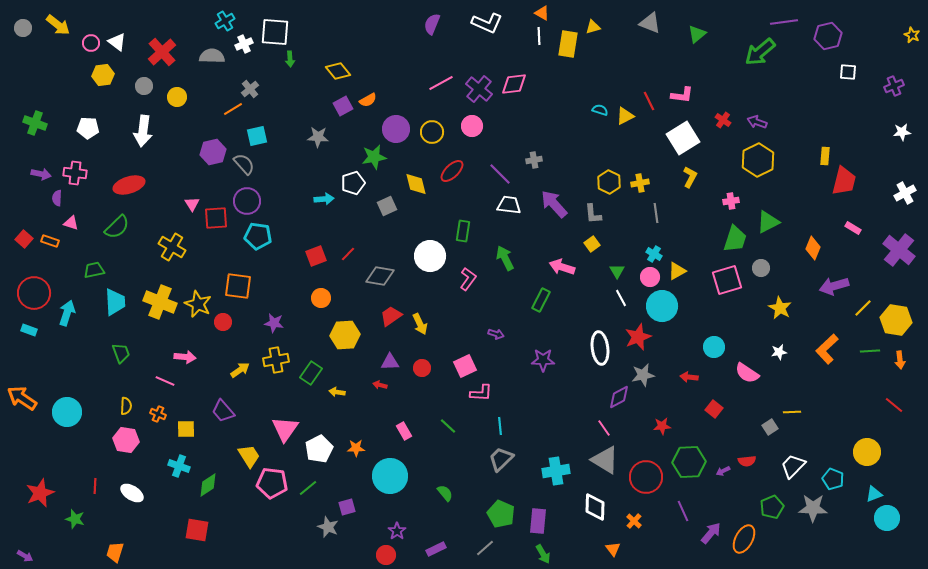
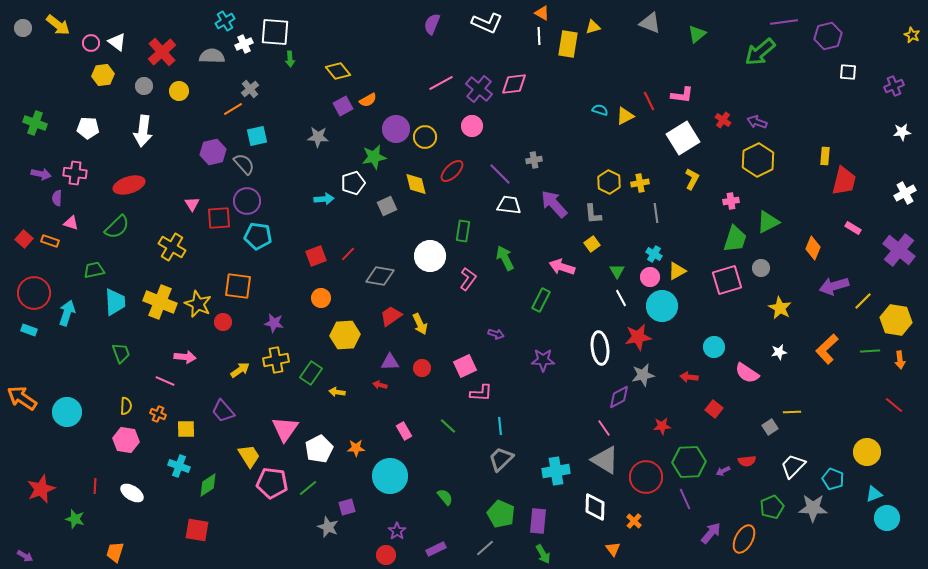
yellow circle at (177, 97): moved 2 px right, 6 px up
yellow circle at (432, 132): moved 7 px left, 5 px down
yellow L-shape at (690, 177): moved 2 px right, 2 px down
red square at (216, 218): moved 3 px right
yellow line at (863, 308): moved 7 px up
red star at (638, 337): rotated 12 degrees clockwise
red star at (40, 493): moved 1 px right, 4 px up
green semicircle at (445, 493): moved 4 px down
purple line at (683, 511): moved 2 px right, 12 px up
